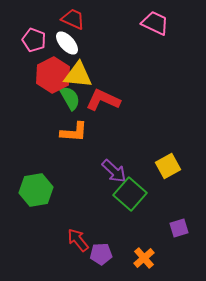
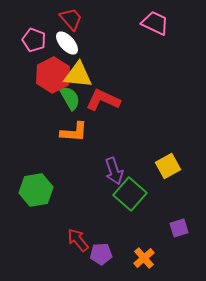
red trapezoid: moved 2 px left; rotated 25 degrees clockwise
purple arrow: rotated 28 degrees clockwise
